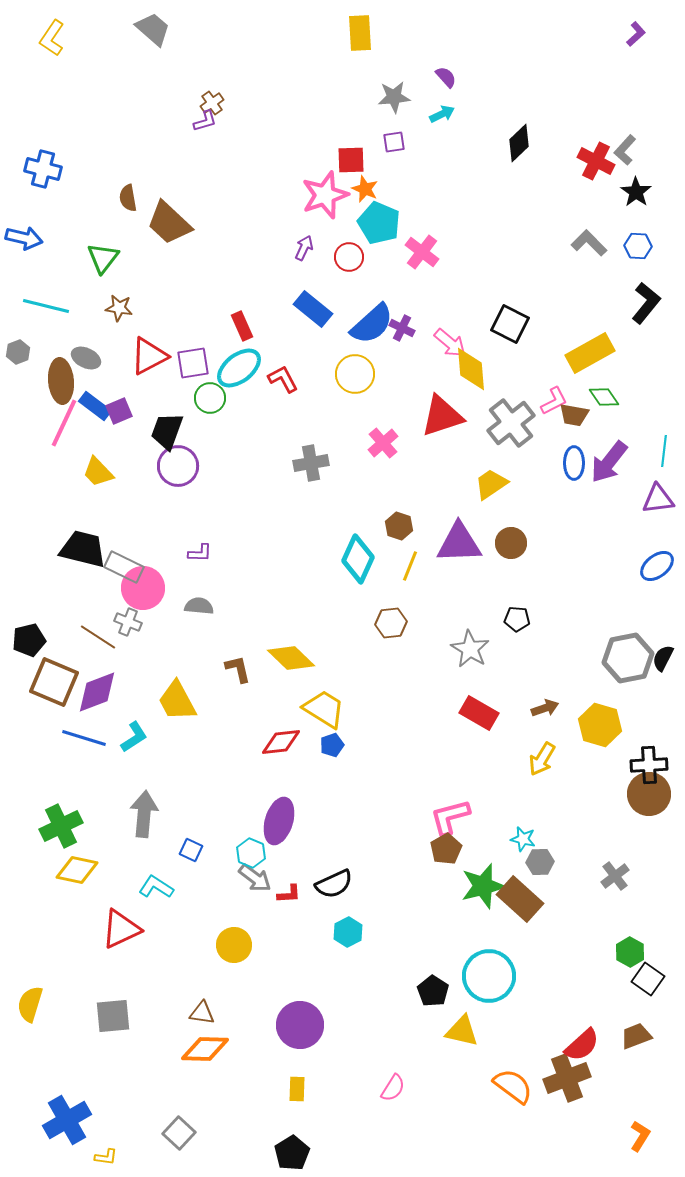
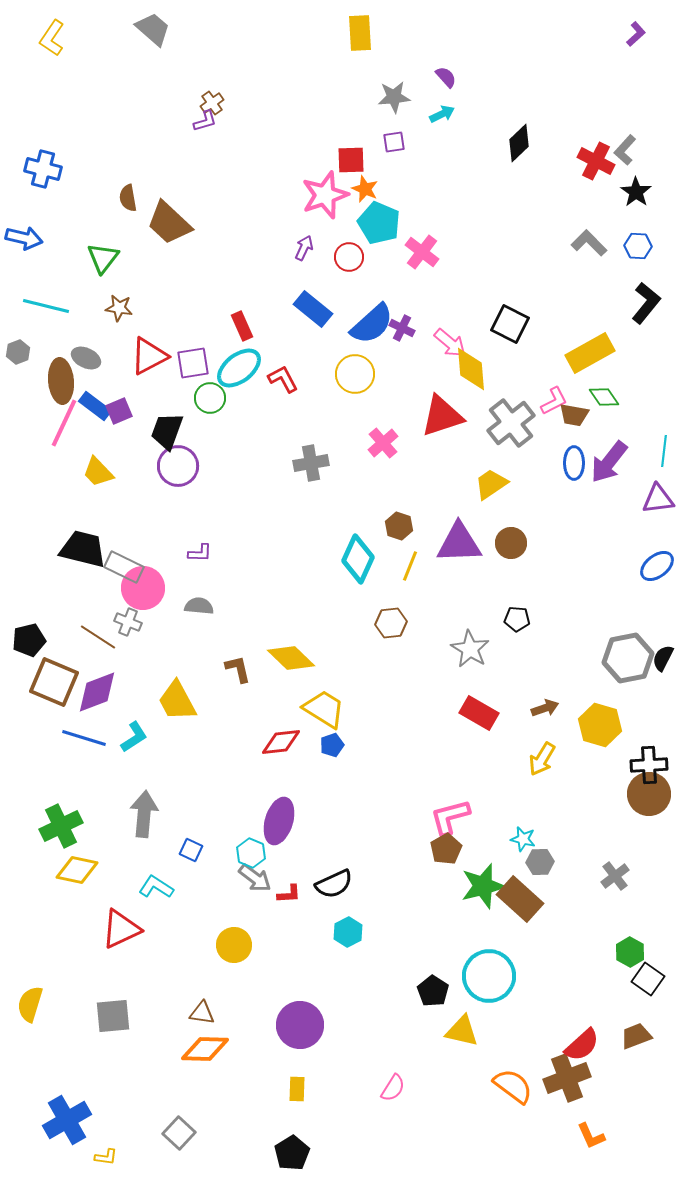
orange L-shape at (640, 1136): moved 49 px left; rotated 124 degrees clockwise
